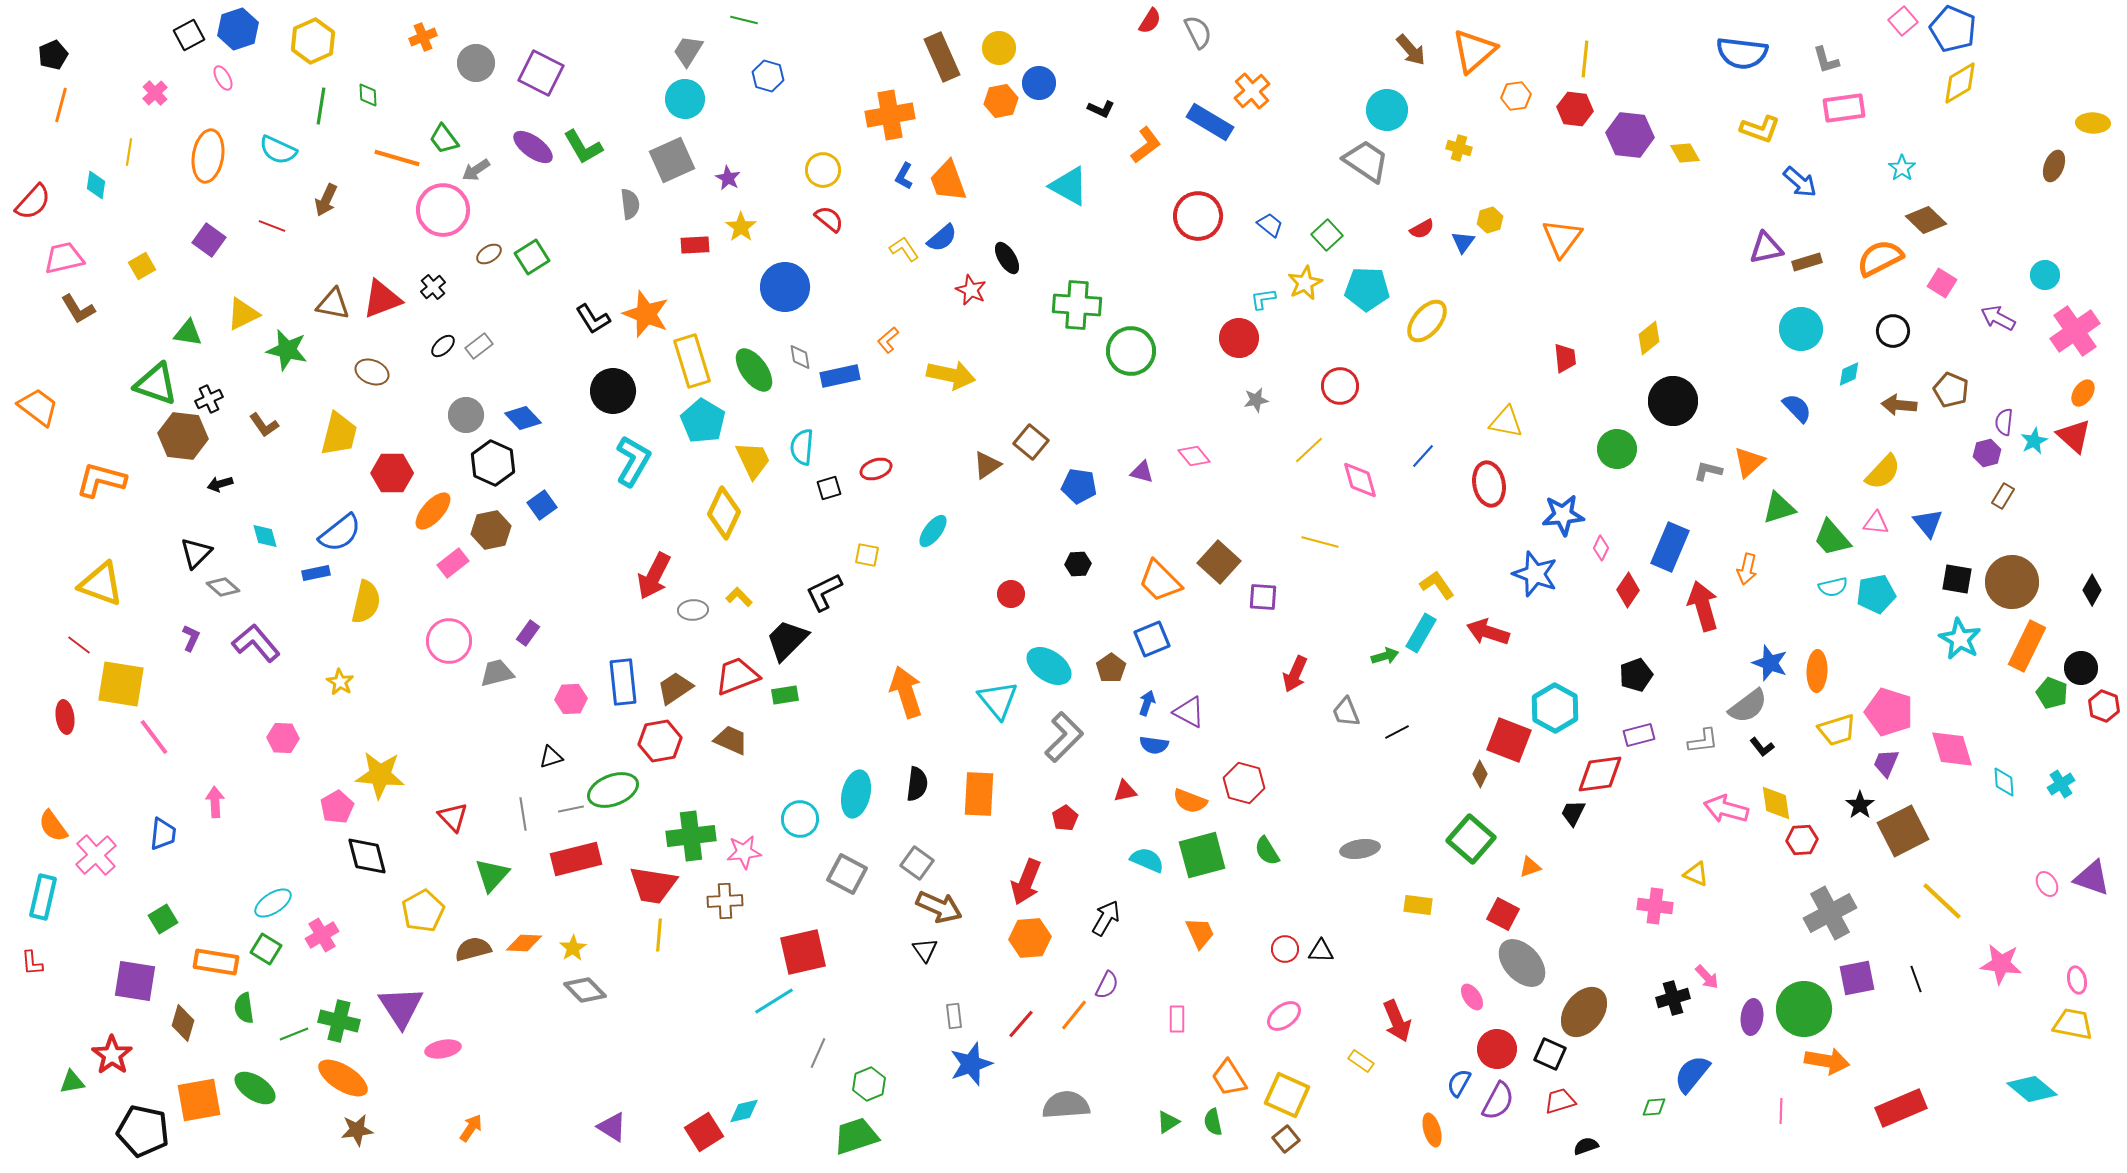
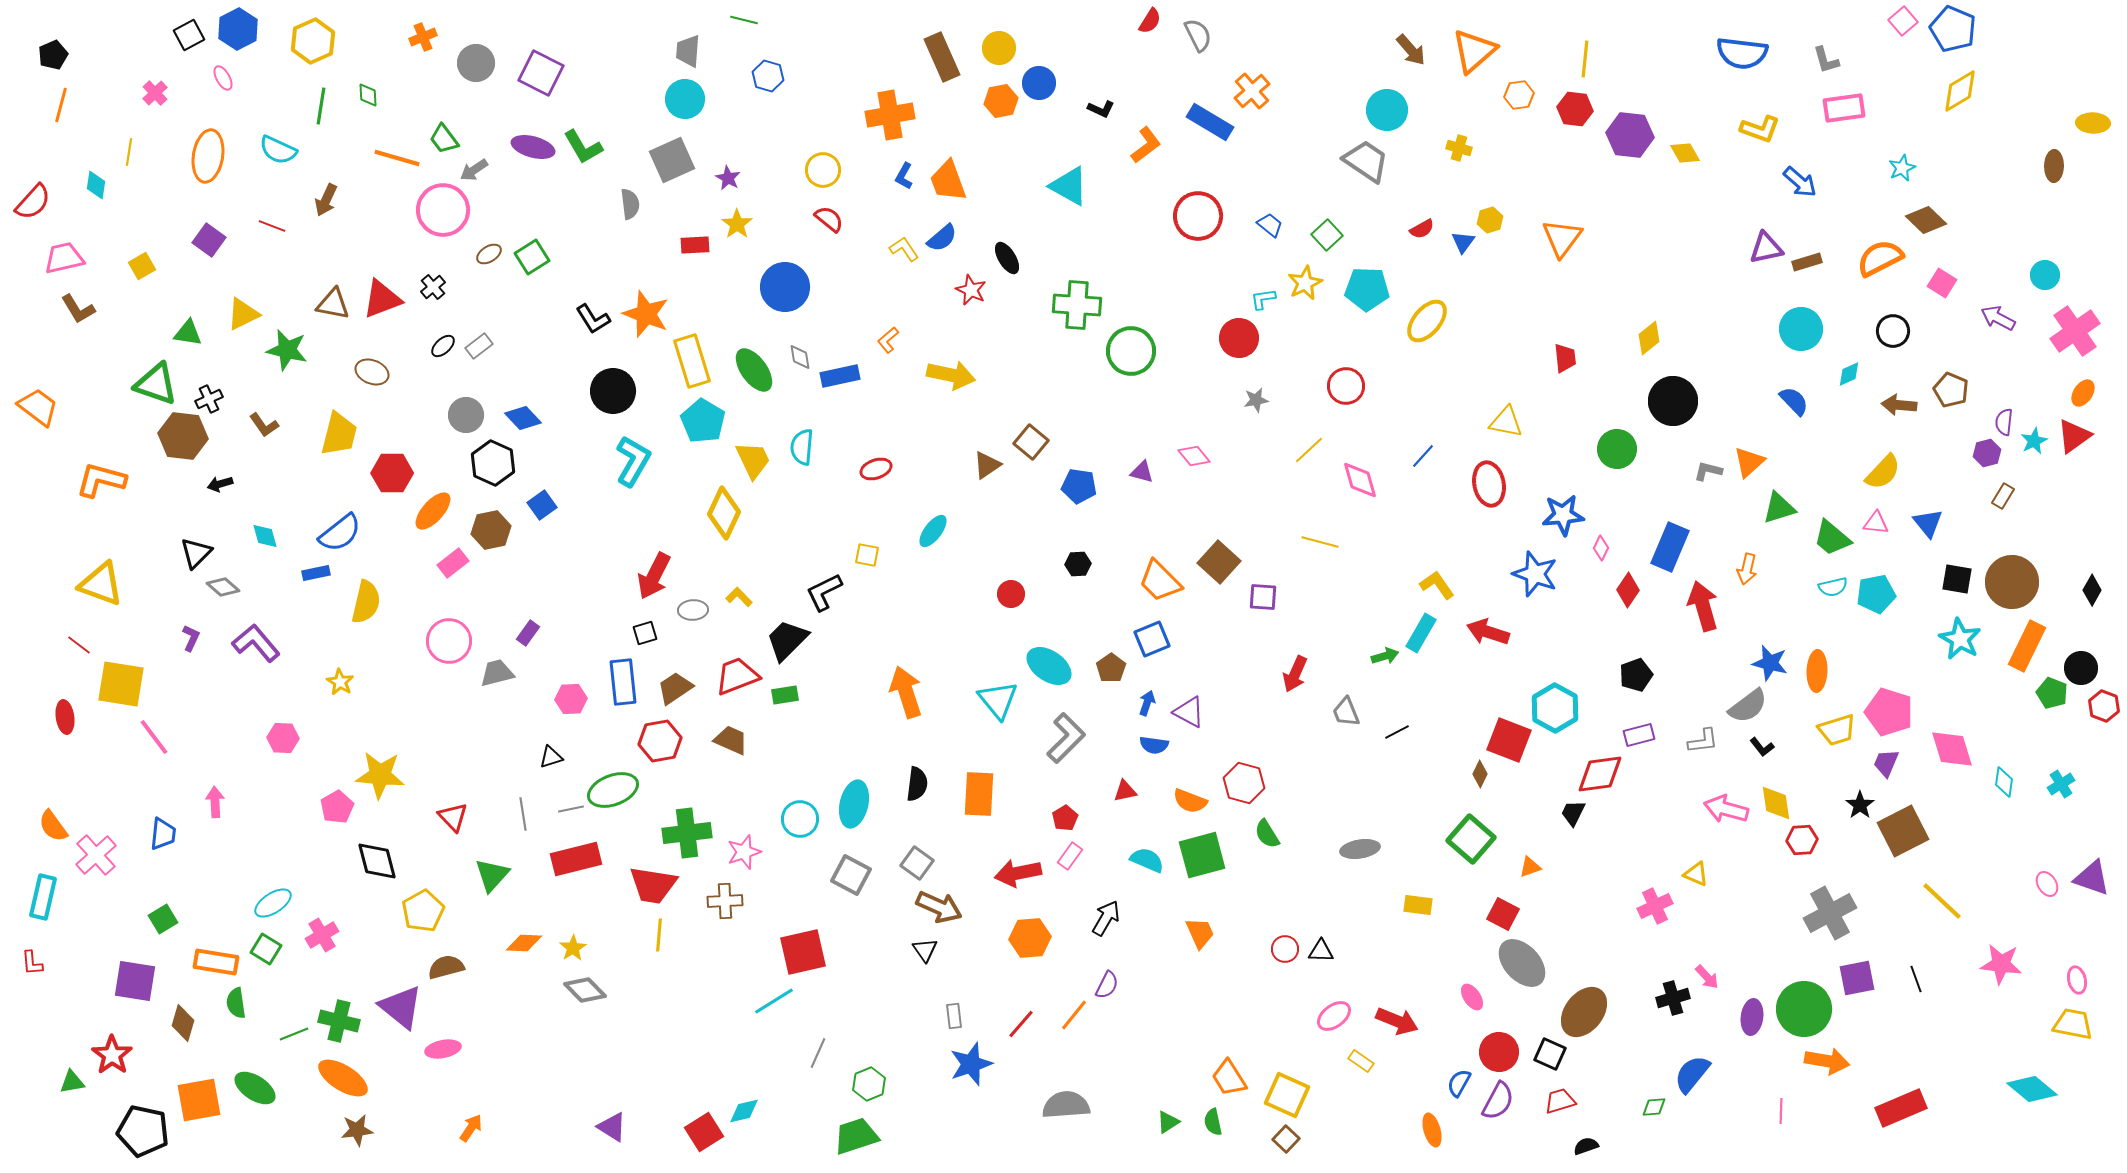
blue hexagon at (238, 29): rotated 9 degrees counterclockwise
gray semicircle at (1198, 32): moved 3 px down
gray trapezoid at (688, 51): rotated 28 degrees counterclockwise
yellow diamond at (1960, 83): moved 8 px down
orange hexagon at (1516, 96): moved 3 px right, 1 px up
purple ellipse at (533, 147): rotated 21 degrees counterclockwise
brown ellipse at (2054, 166): rotated 20 degrees counterclockwise
cyan star at (1902, 168): rotated 12 degrees clockwise
gray arrow at (476, 170): moved 2 px left
yellow star at (741, 227): moved 4 px left, 3 px up
red circle at (1340, 386): moved 6 px right
blue semicircle at (1797, 408): moved 3 px left, 7 px up
red triangle at (2074, 436): rotated 42 degrees clockwise
black square at (829, 488): moved 184 px left, 145 px down
green trapezoid at (1832, 538): rotated 9 degrees counterclockwise
blue star at (1770, 663): rotated 6 degrees counterclockwise
gray L-shape at (1064, 737): moved 2 px right, 1 px down
cyan diamond at (2004, 782): rotated 12 degrees clockwise
cyan ellipse at (856, 794): moved 2 px left, 10 px down
green cross at (691, 836): moved 4 px left, 3 px up
green semicircle at (1267, 851): moved 17 px up
pink star at (744, 852): rotated 12 degrees counterclockwise
black diamond at (367, 856): moved 10 px right, 5 px down
gray square at (847, 874): moved 4 px right, 1 px down
red arrow at (1026, 882): moved 8 px left, 9 px up; rotated 57 degrees clockwise
pink cross at (1655, 906): rotated 32 degrees counterclockwise
brown semicircle at (473, 949): moved 27 px left, 18 px down
purple triangle at (401, 1007): rotated 18 degrees counterclockwise
green semicircle at (244, 1008): moved 8 px left, 5 px up
pink ellipse at (1284, 1016): moved 50 px right
pink rectangle at (1177, 1019): moved 107 px left, 163 px up; rotated 36 degrees clockwise
red arrow at (1397, 1021): rotated 45 degrees counterclockwise
red circle at (1497, 1049): moved 2 px right, 3 px down
brown square at (1286, 1139): rotated 8 degrees counterclockwise
